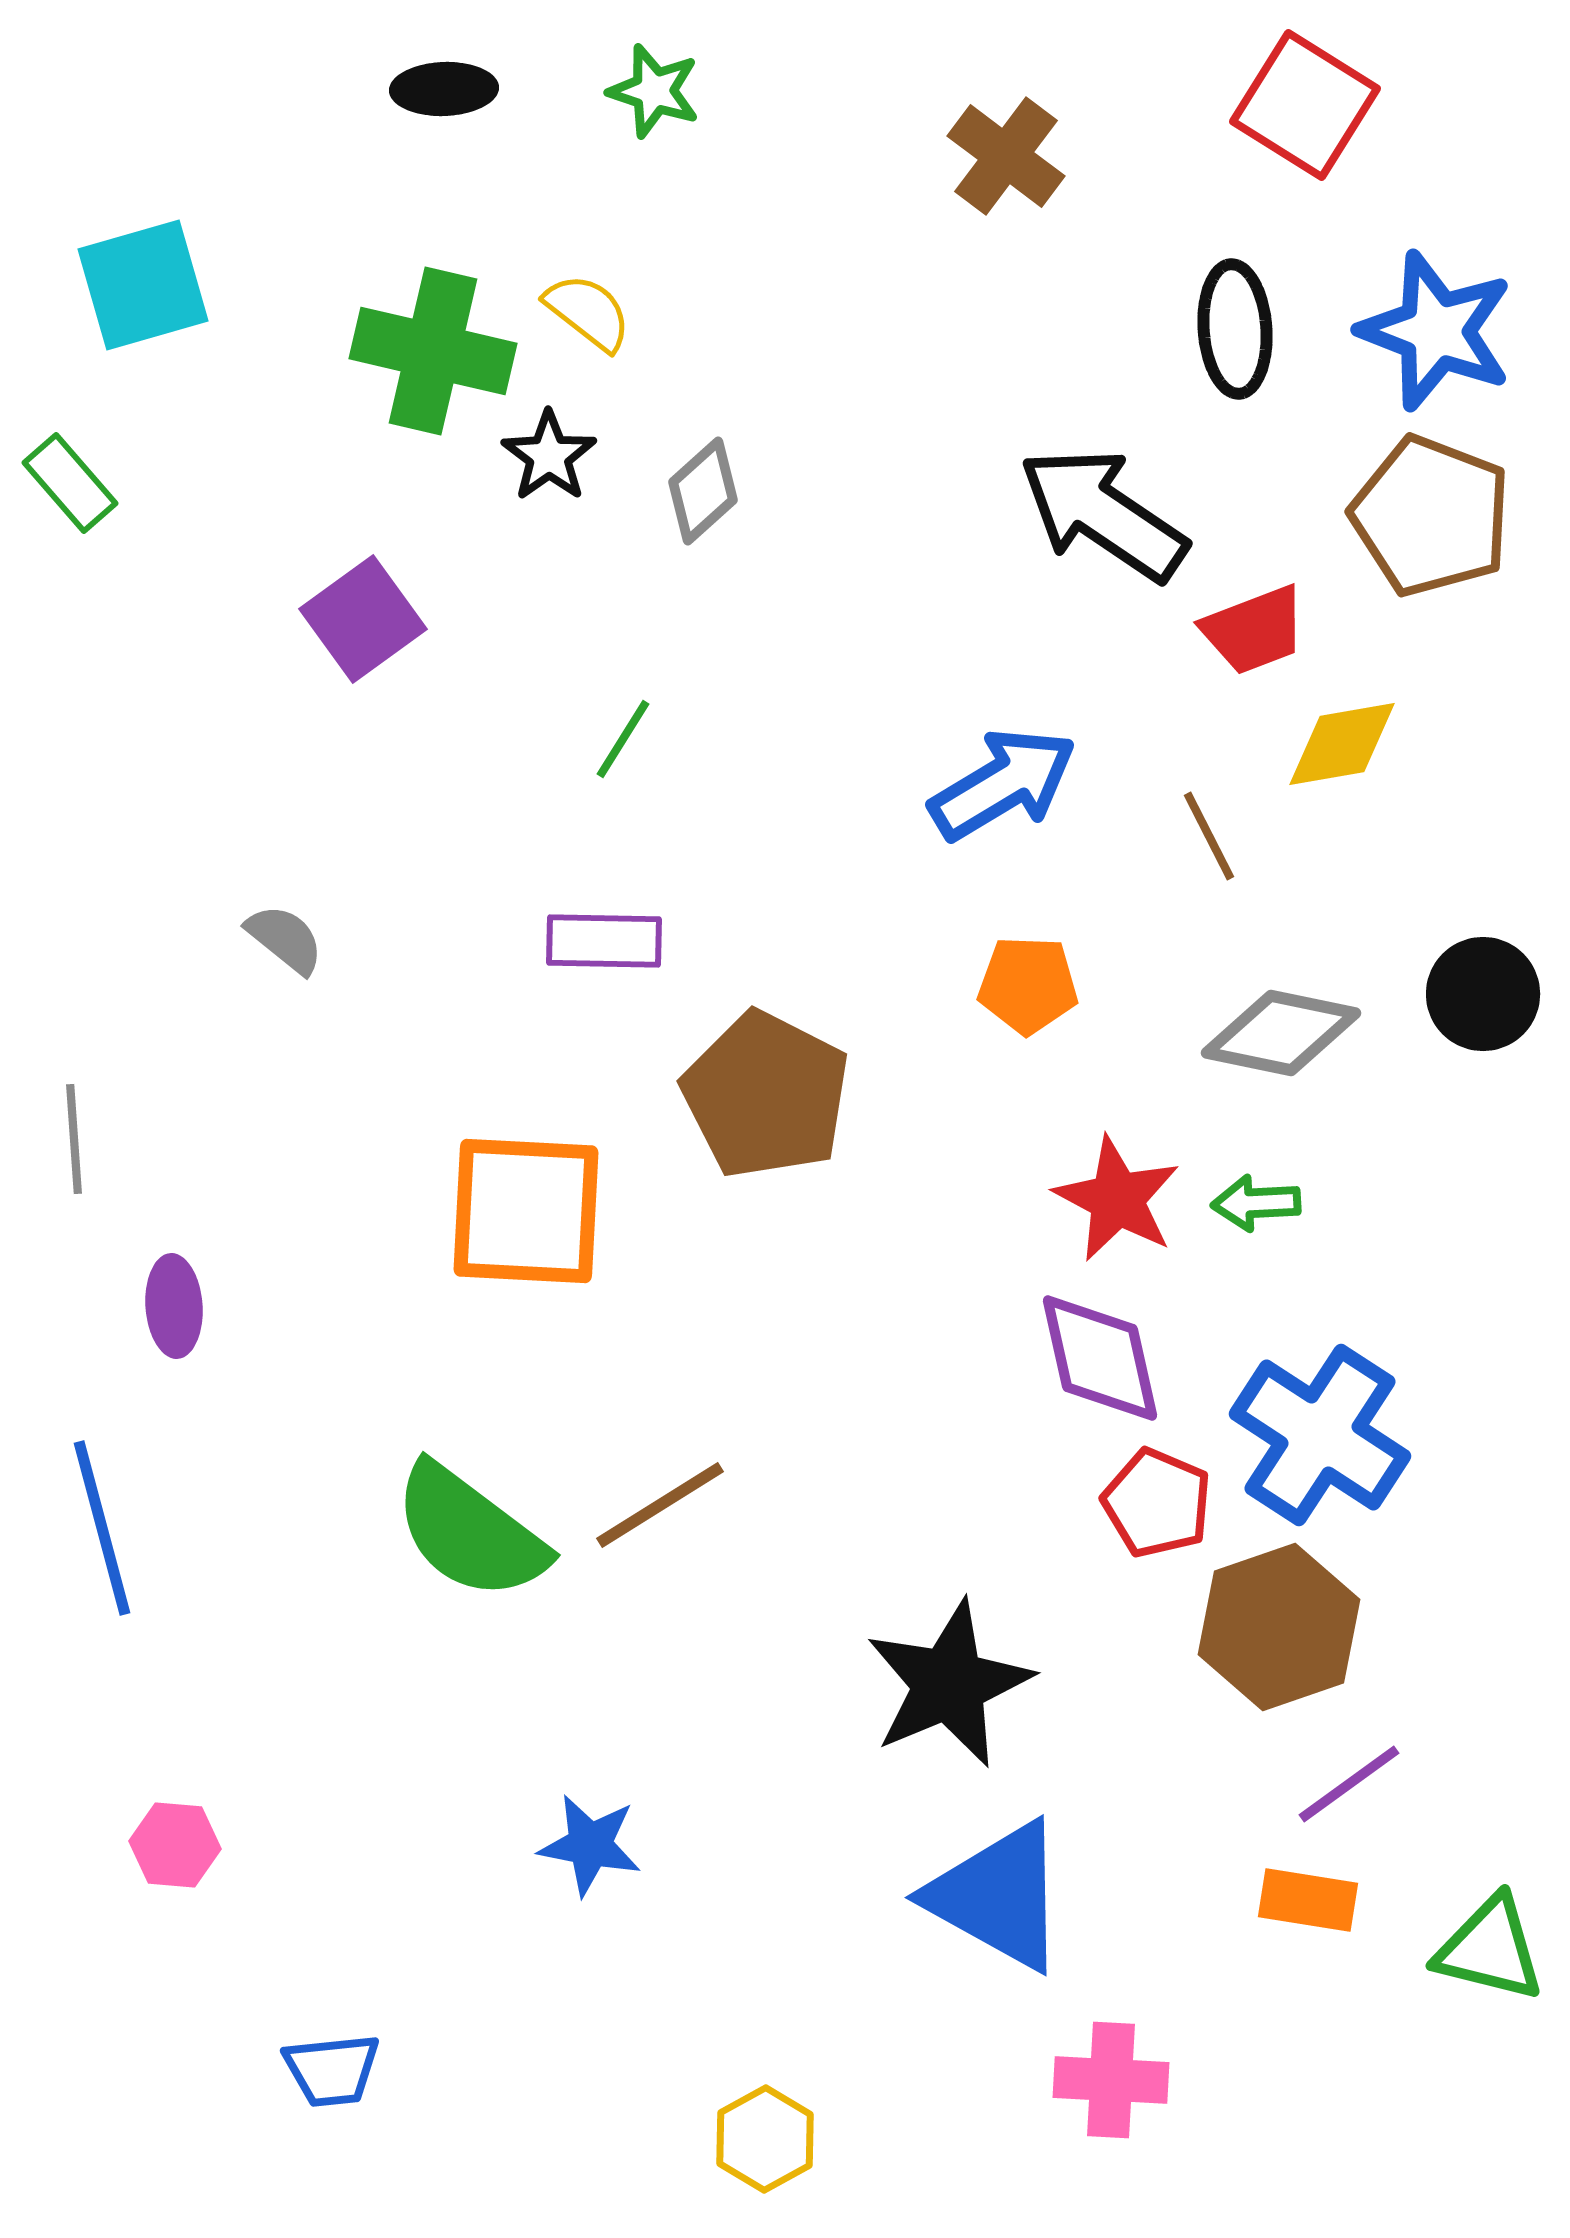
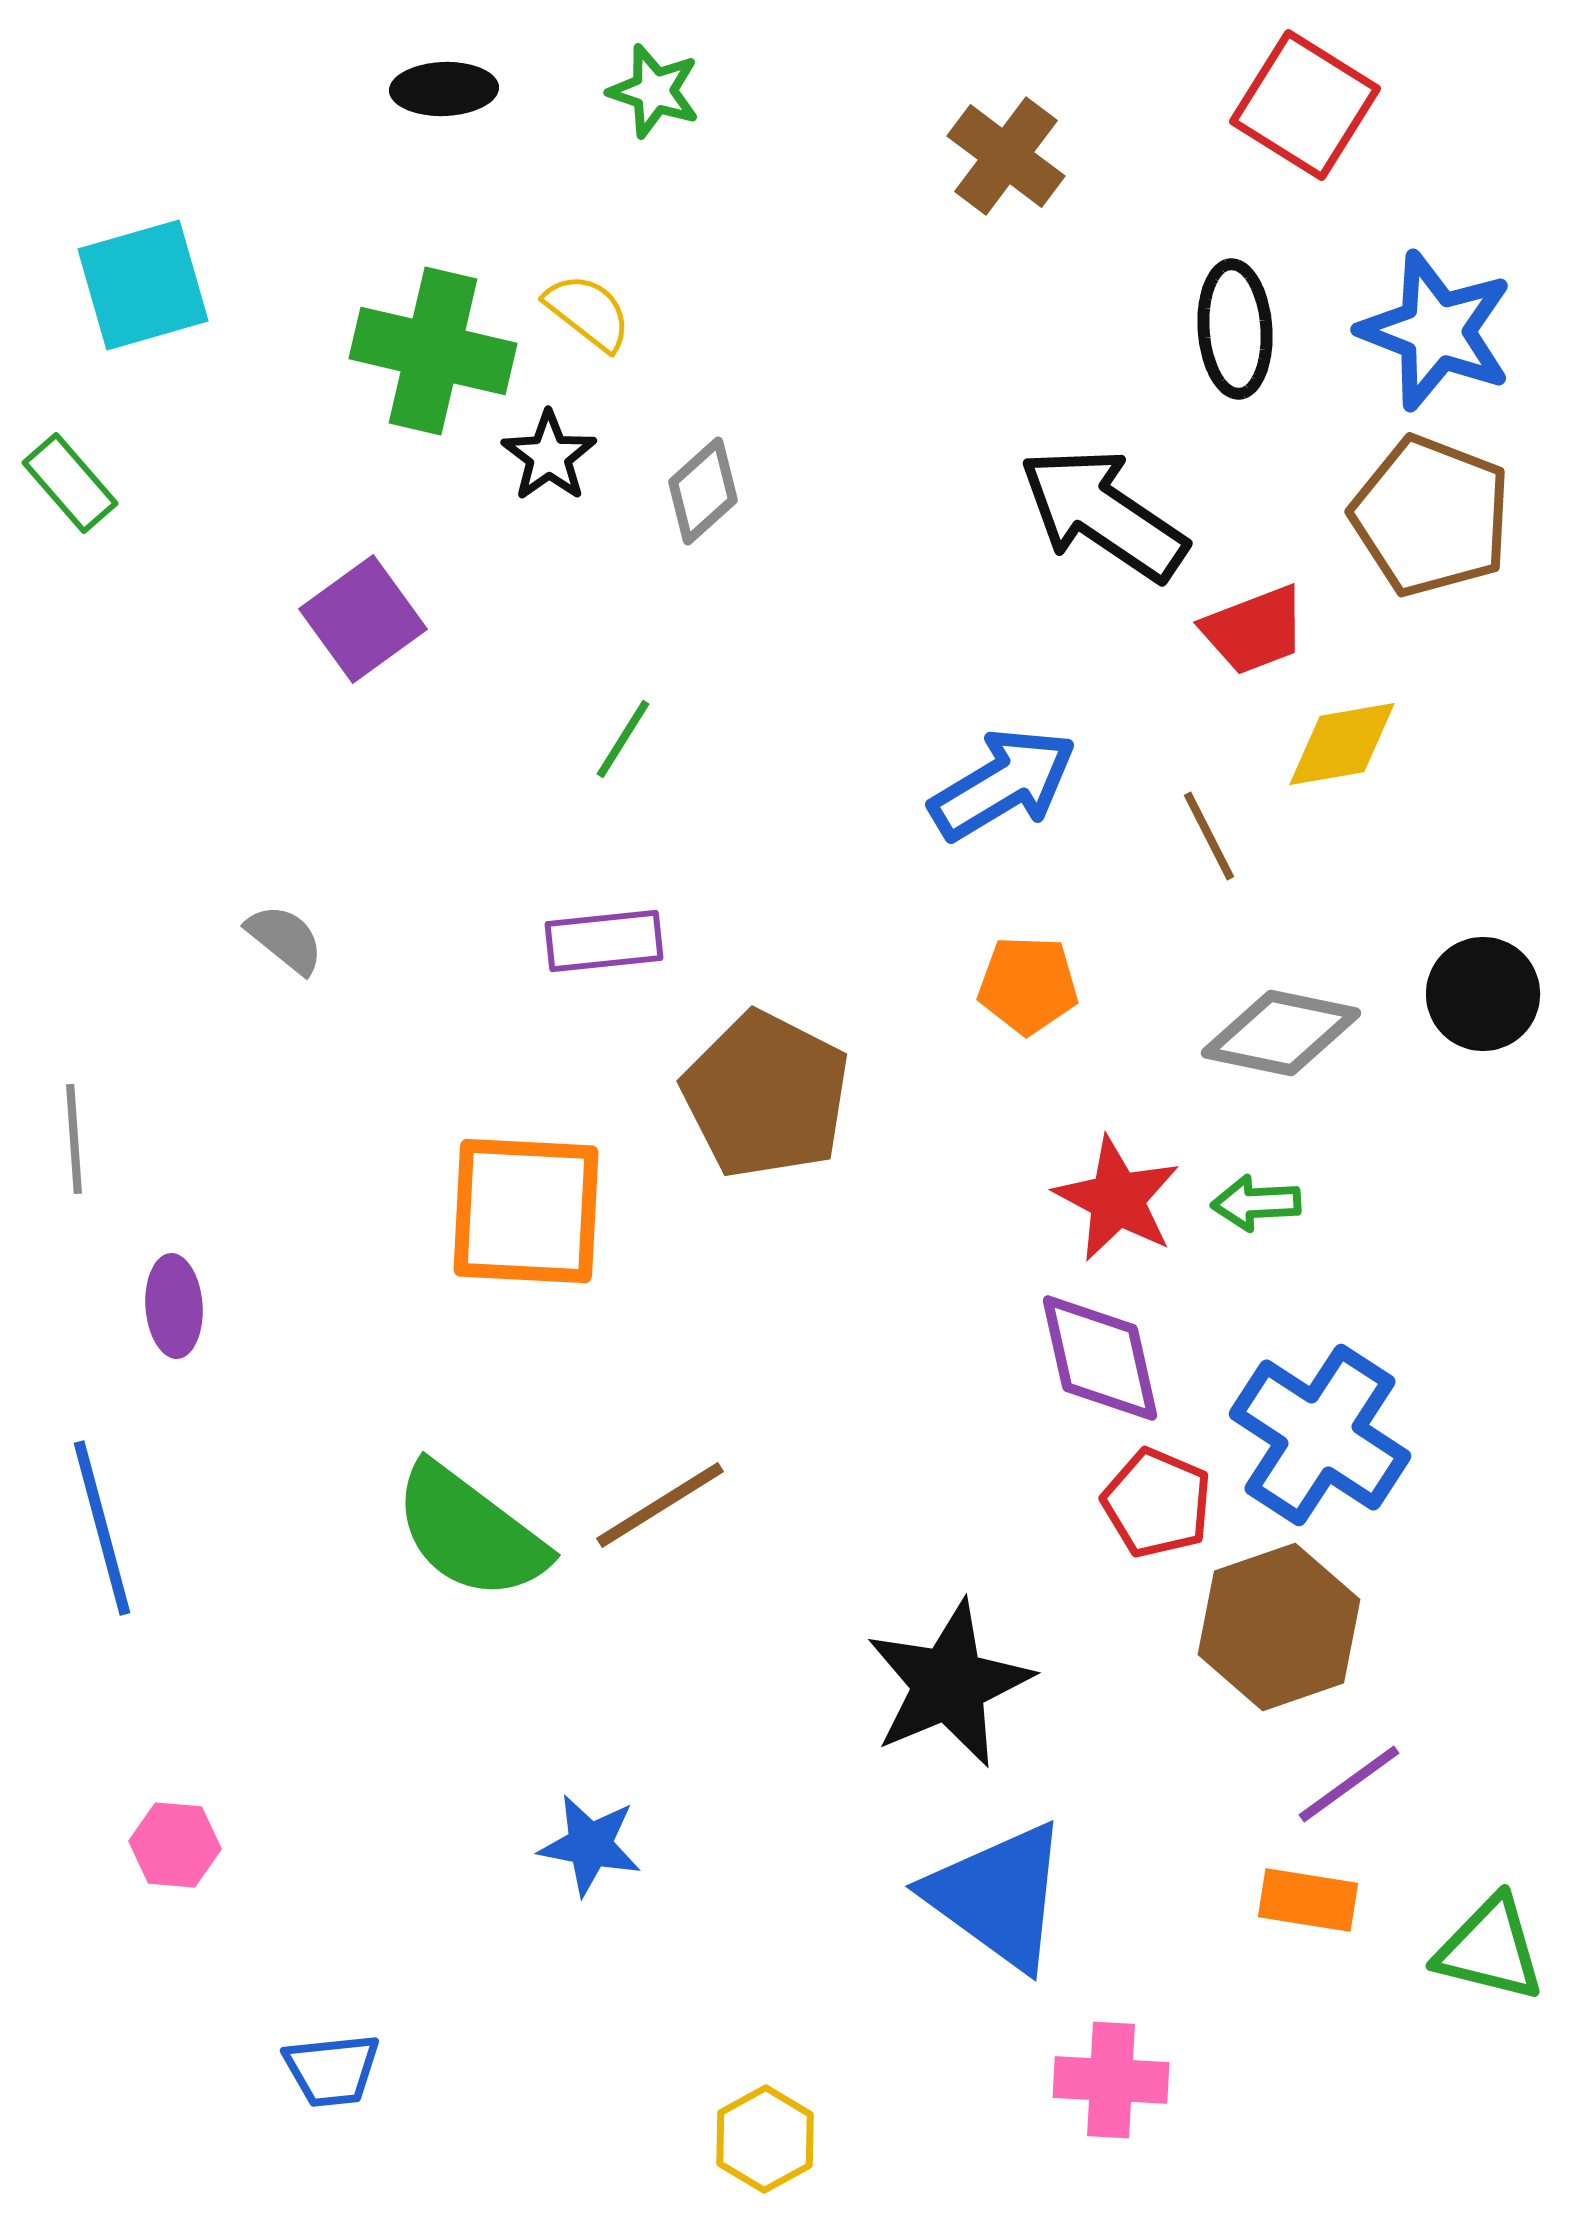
purple rectangle at (604, 941): rotated 7 degrees counterclockwise
blue triangle at (998, 1896): rotated 7 degrees clockwise
